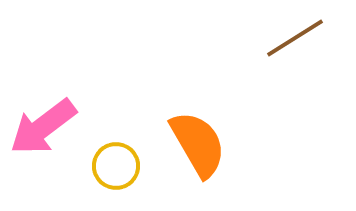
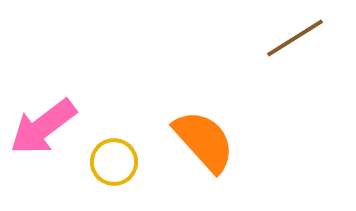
orange semicircle: moved 6 px right, 3 px up; rotated 12 degrees counterclockwise
yellow circle: moved 2 px left, 4 px up
